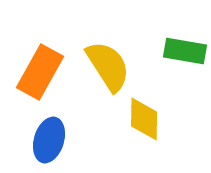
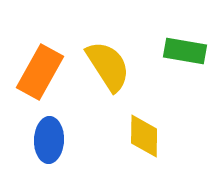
yellow diamond: moved 17 px down
blue ellipse: rotated 15 degrees counterclockwise
